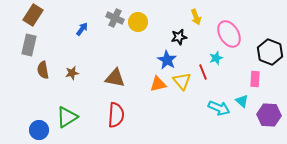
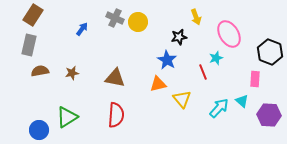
brown semicircle: moved 3 px left, 1 px down; rotated 90 degrees clockwise
yellow triangle: moved 18 px down
cyan arrow: rotated 70 degrees counterclockwise
